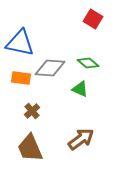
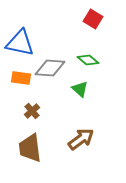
green diamond: moved 3 px up
green triangle: rotated 18 degrees clockwise
brown trapezoid: rotated 16 degrees clockwise
